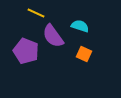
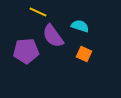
yellow line: moved 2 px right, 1 px up
purple pentagon: rotated 25 degrees counterclockwise
